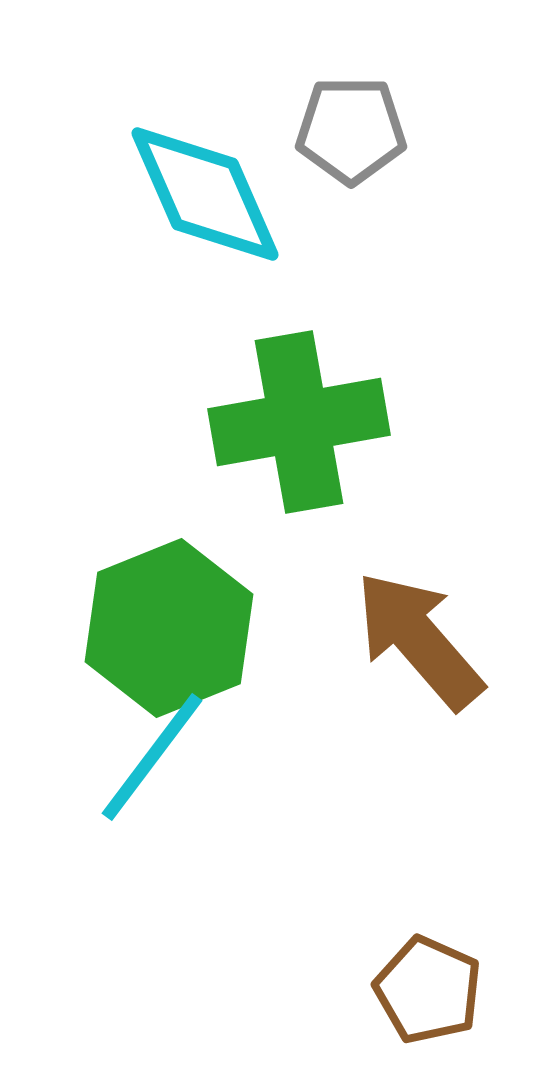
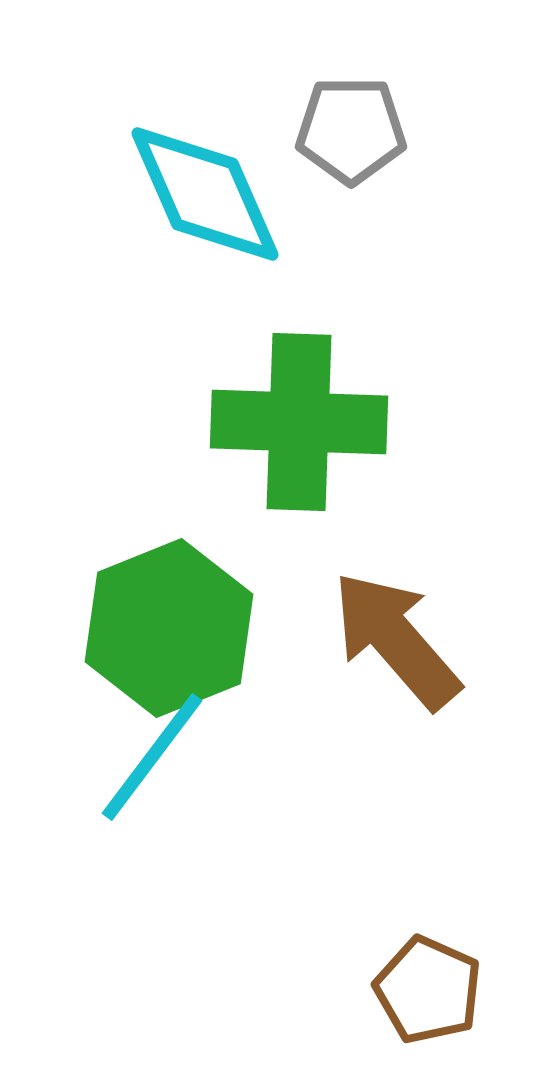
green cross: rotated 12 degrees clockwise
brown arrow: moved 23 px left
